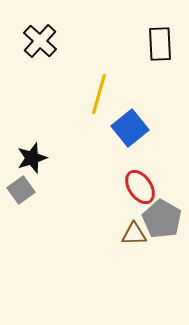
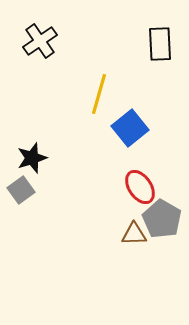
black cross: rotated 12 degrees clockwise
